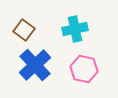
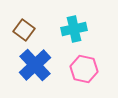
cyan cross: moved 1 px left
